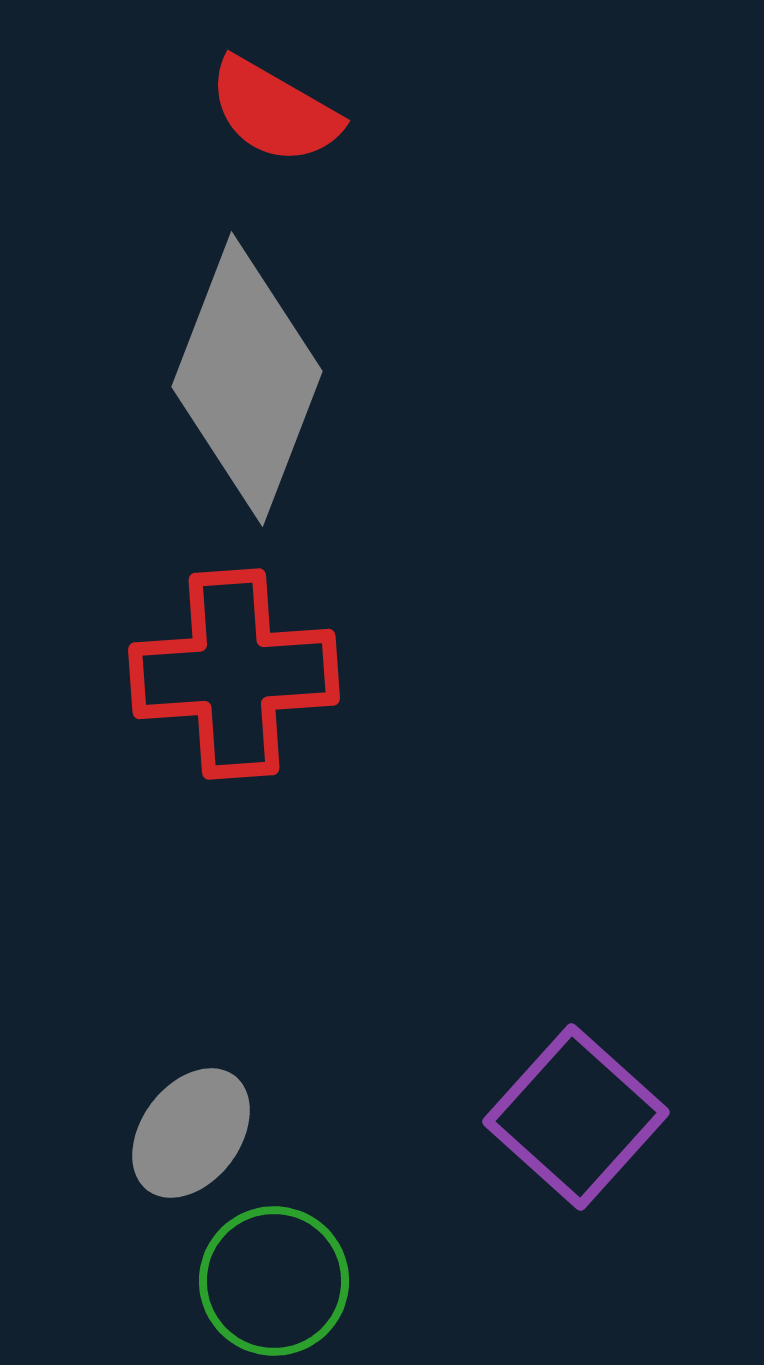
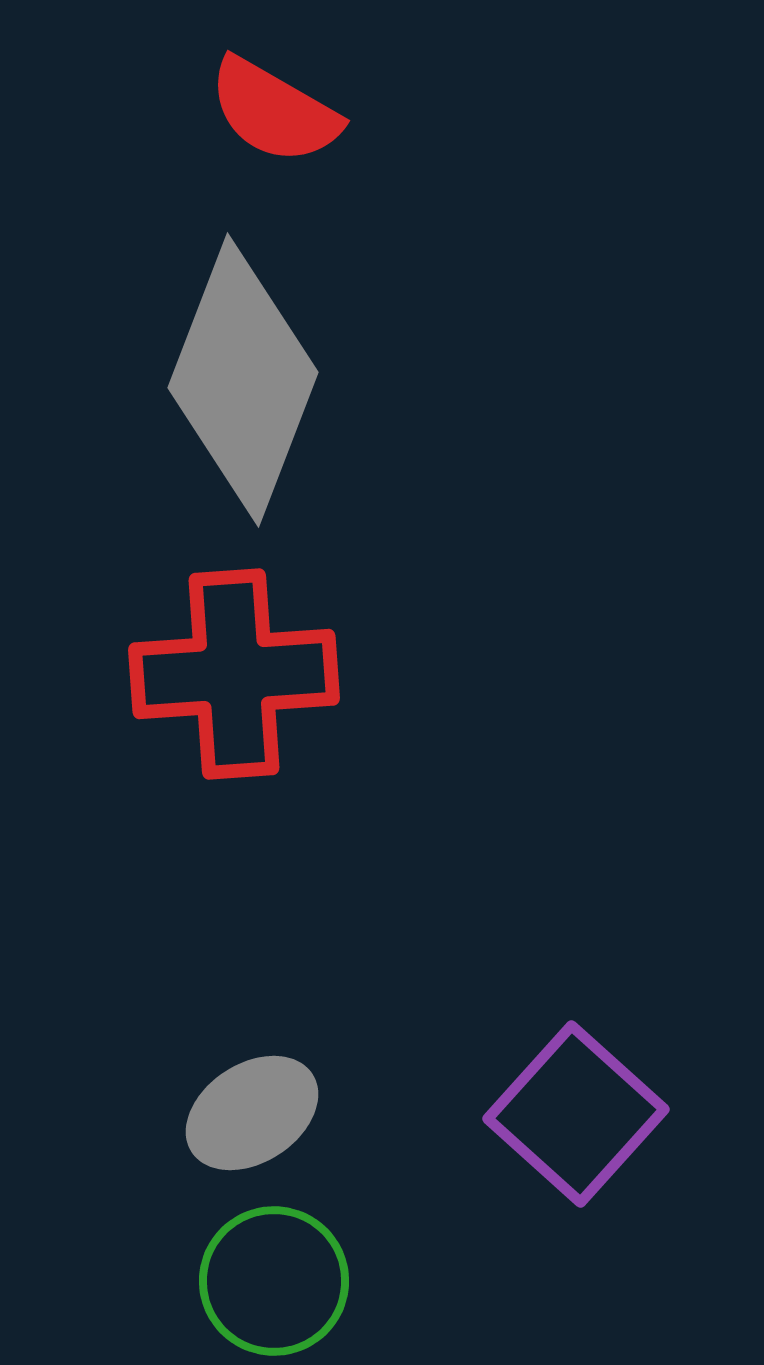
gray diamond: moved 4 px left, 1 px down
purple square: moved 3 px up
gray ellipse: moved 61 px right, 20 px up; rotated 20 degrees clockwise
